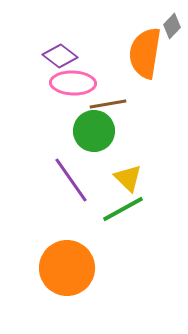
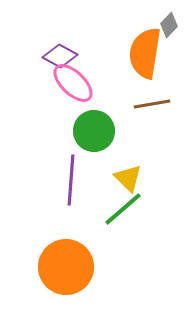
gray diamond: moved 3 px left, 1 px up
purple diamond: rotated 8 degrees counterclockwise
pink ellipse: rotated 42 degrees clockwise
brown line: moved 44 px right
purple line: rotated 39 degrees clockwise
green line: rotated 12 degrees counterclockwise
orange circle: moved 1 px left, 1 px up
